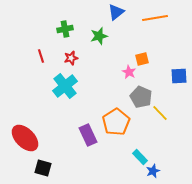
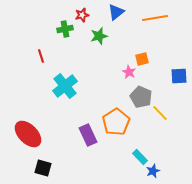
red star: moved 11 px right, 43 px up
red ellipse: moved 3 px right, 4 px up
